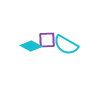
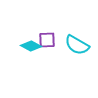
cyan semicircle: moved 11 px right
